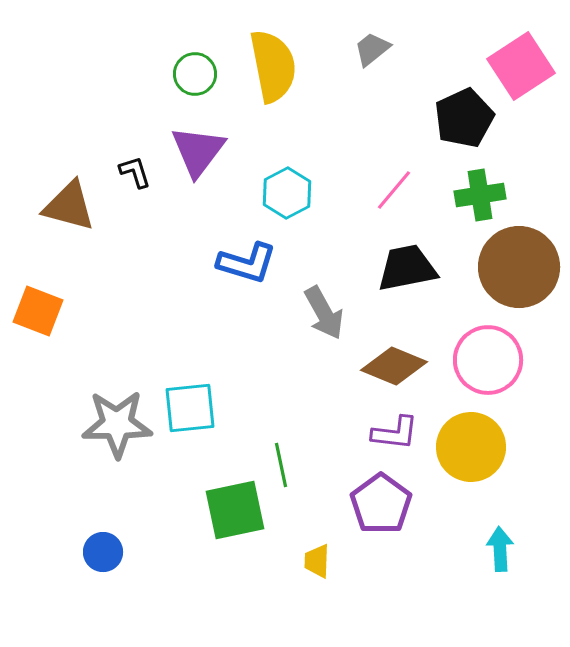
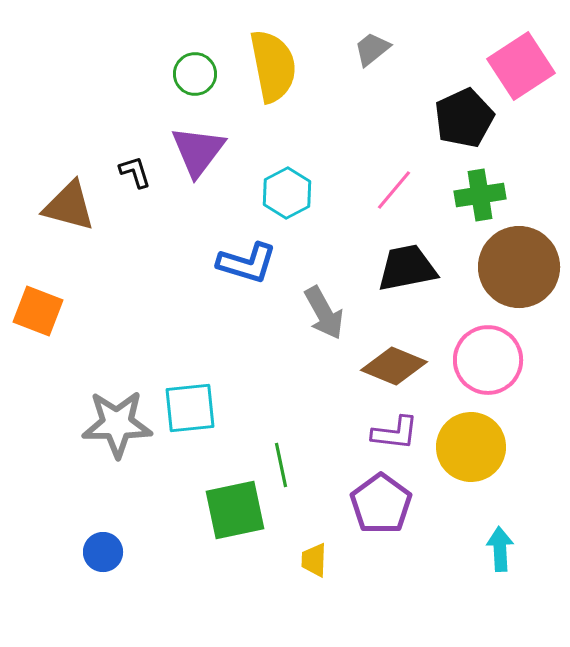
yellow trapezoid: moved 3 px left, 1 px up
